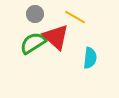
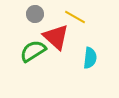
green semicircle: moved 8 px down
